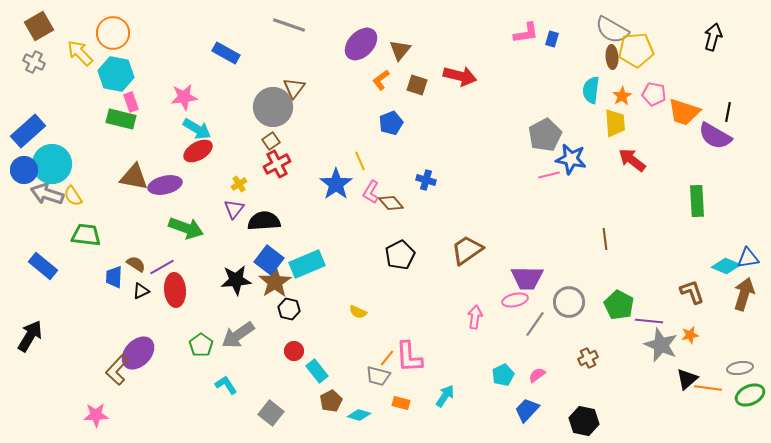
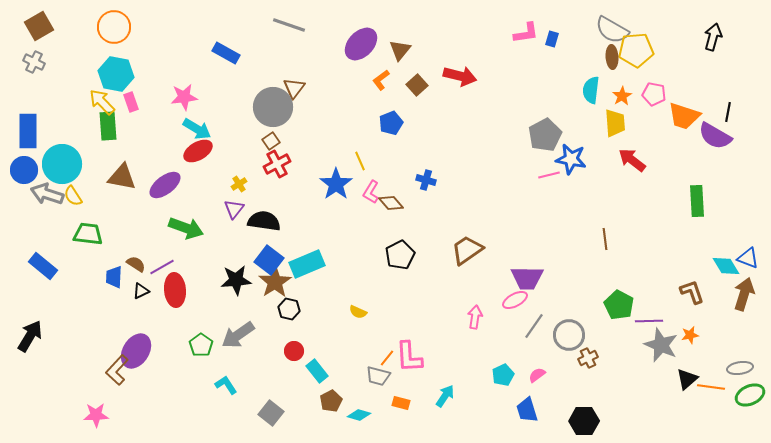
orange circle at (113, 33): moved 1 px right, 6 px up
yellow arrow at (80, 53): moved 22 px right, 49 px down
brown square at (417, 85): rotated 30 degrees clockwise
orange trapezoid at (684, 112): moved 4 px down
green rectangle at (121, 119): moved 13 px left, 7 px down; rotated 72 degrees clockwise
blue rectangle at (28, 131): rotated 48 degrees counterclockwise
cyan circle at (52, 164): moved 10 px right
brown triangle at (134, 177): moved 12 px left
purple ellipse at (165, 185): rotated 24 degrees counterclockwise
black semicircle at (264, 221): rotated 12 degrees clockwise
green trapezoid at (86, 235): moved 2 px right, 1 px up
blue triangle at (748, 258): rotated 30 degrees clockwise
cyan diamond at (726, 266): rotated 36 degrees clockwise
pink ellipse at (515, 300): rotated 15 degrees counterclockwise
gray circle at (569, 302): moved 33 px down
purple line at (649, 321): rotated 8 degrees counterclockwise
gray line at (535, 324): moved 1 px left, 2 px down
purple ellipse at (138, 353): moved 2 px left, 2 px up; rotated 12 degrees counterclockwise
orange line at (708, 388): moved 3 px right, 1 px up
blue trapezoid at (527, 410): rotated 60 degrees counterclockwise
black hexagon at (584, 421): rotated 12 degrees counterclockwise
